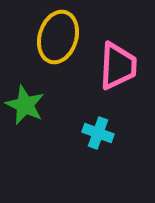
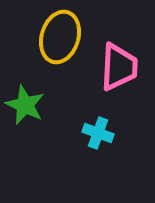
yellow ellipse: moved 2 px right
pink trapezoid: moved 1 px right, 1 px down
